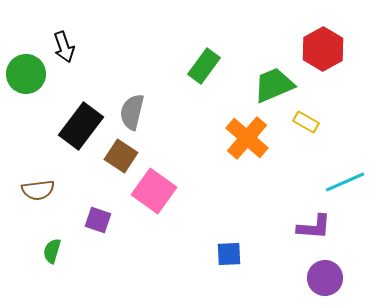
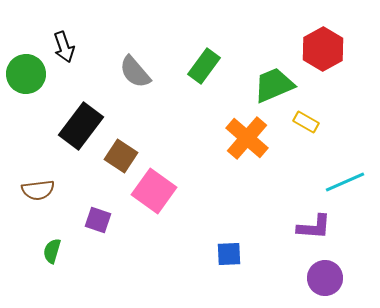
gray semicircle: moved 3 px right, 40 px up; rotated 54 degrees counterclockwise
